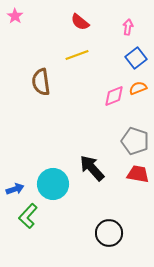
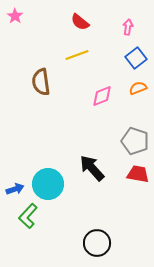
pink diamond: moved 12 px left
cyan circle: moved 5 px left
black circle: moved 12 px left, 10 px down
